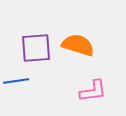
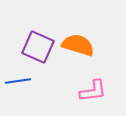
purple square: moved 2 px right, 1 px up; rotated 28 degrees clockwise
blue line: moved 2 px right
